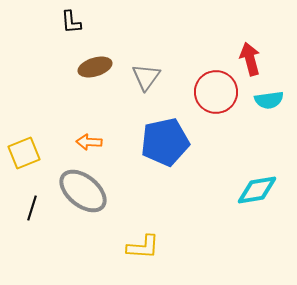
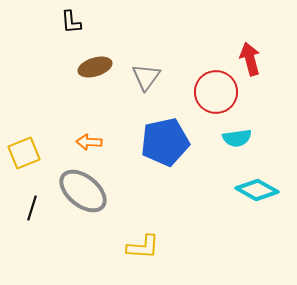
cyan semicircle: moved 32 px left, 38 px down
cyan diamond: rotated 39 degrees clockwise
